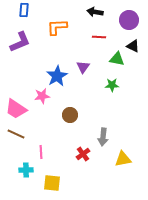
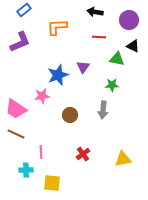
blue rectangle: rotated 48 degrees clockwise
blue star: moved 1 px right, 1 px up; rotated 10 degrees clockwise
gray arrow: moved 27 px up
